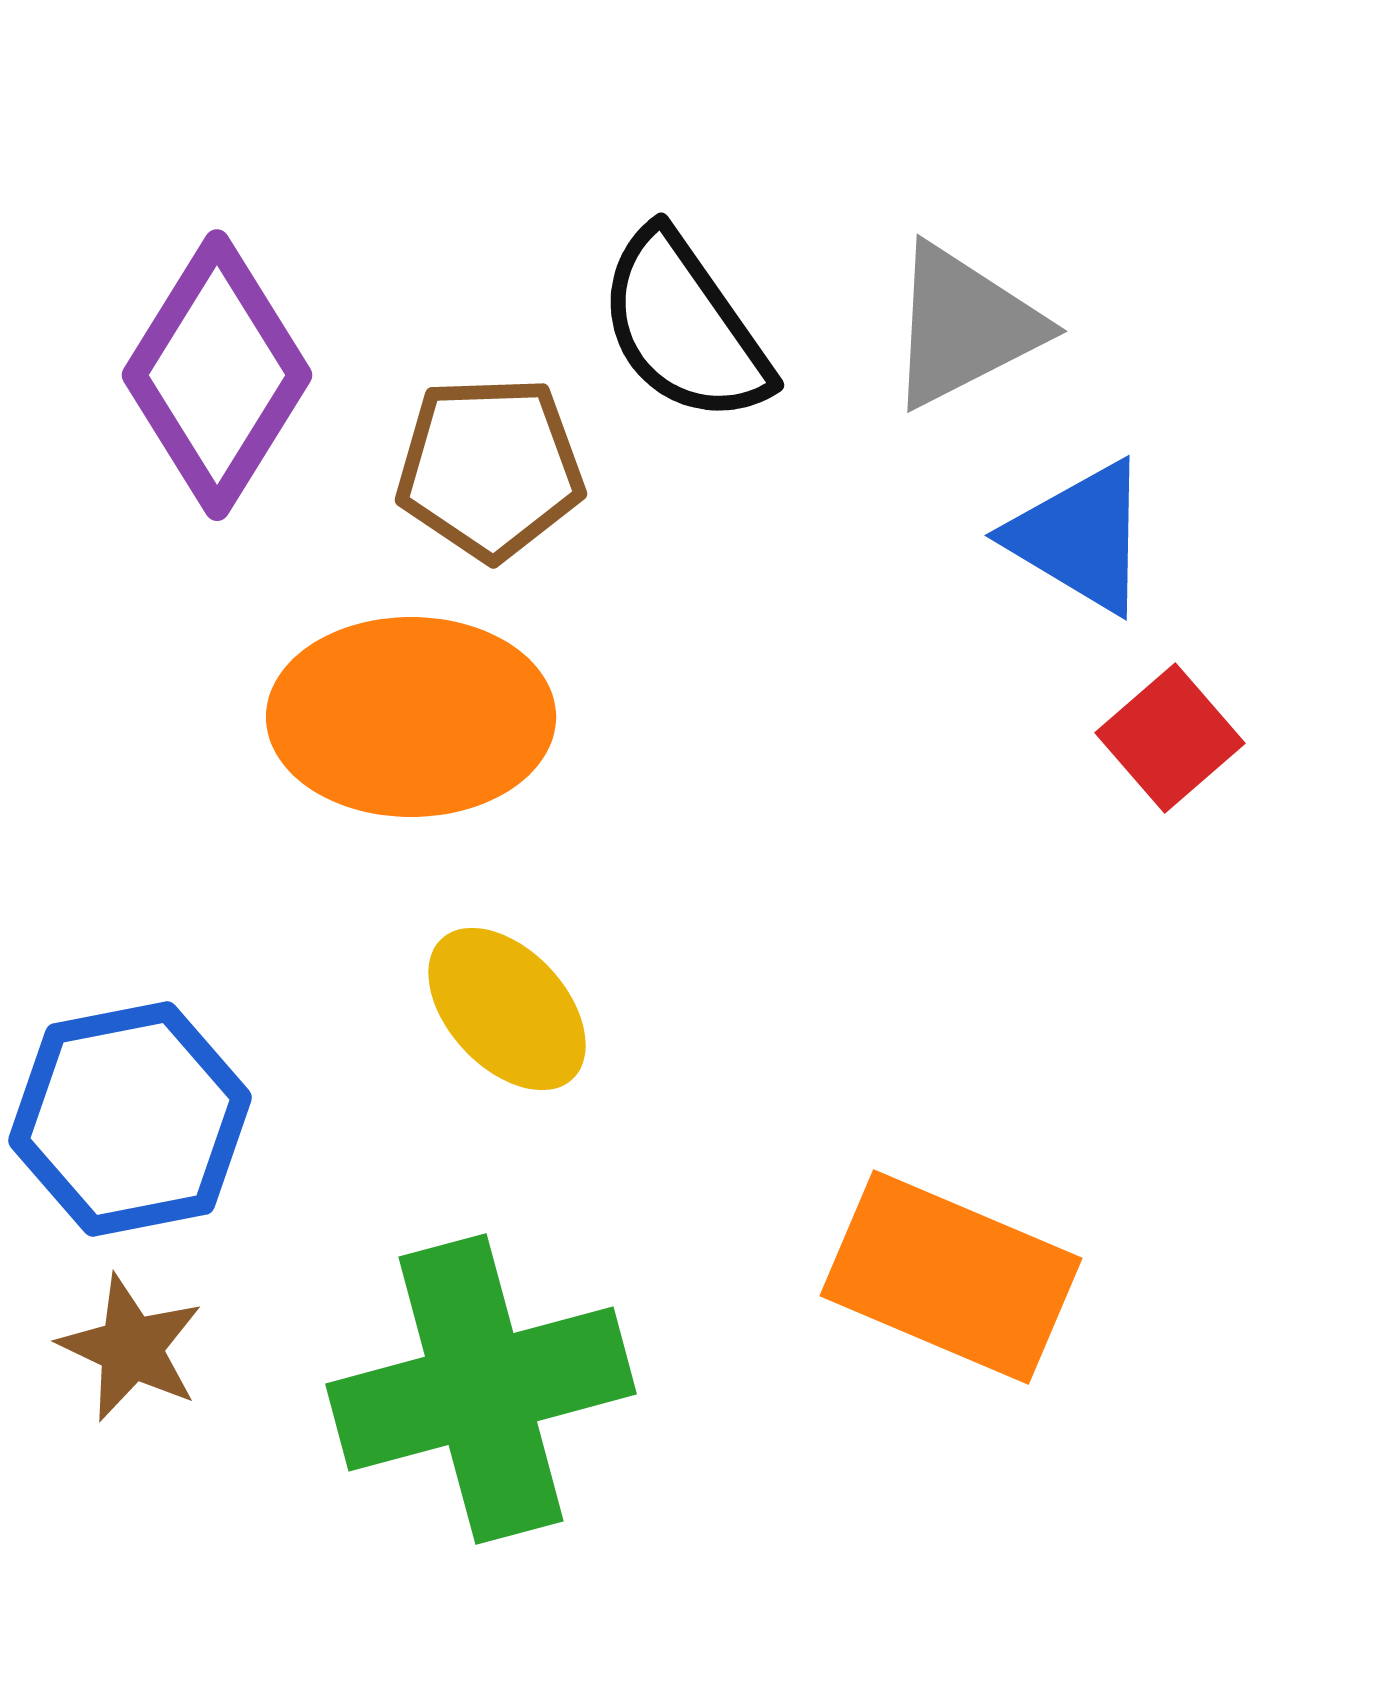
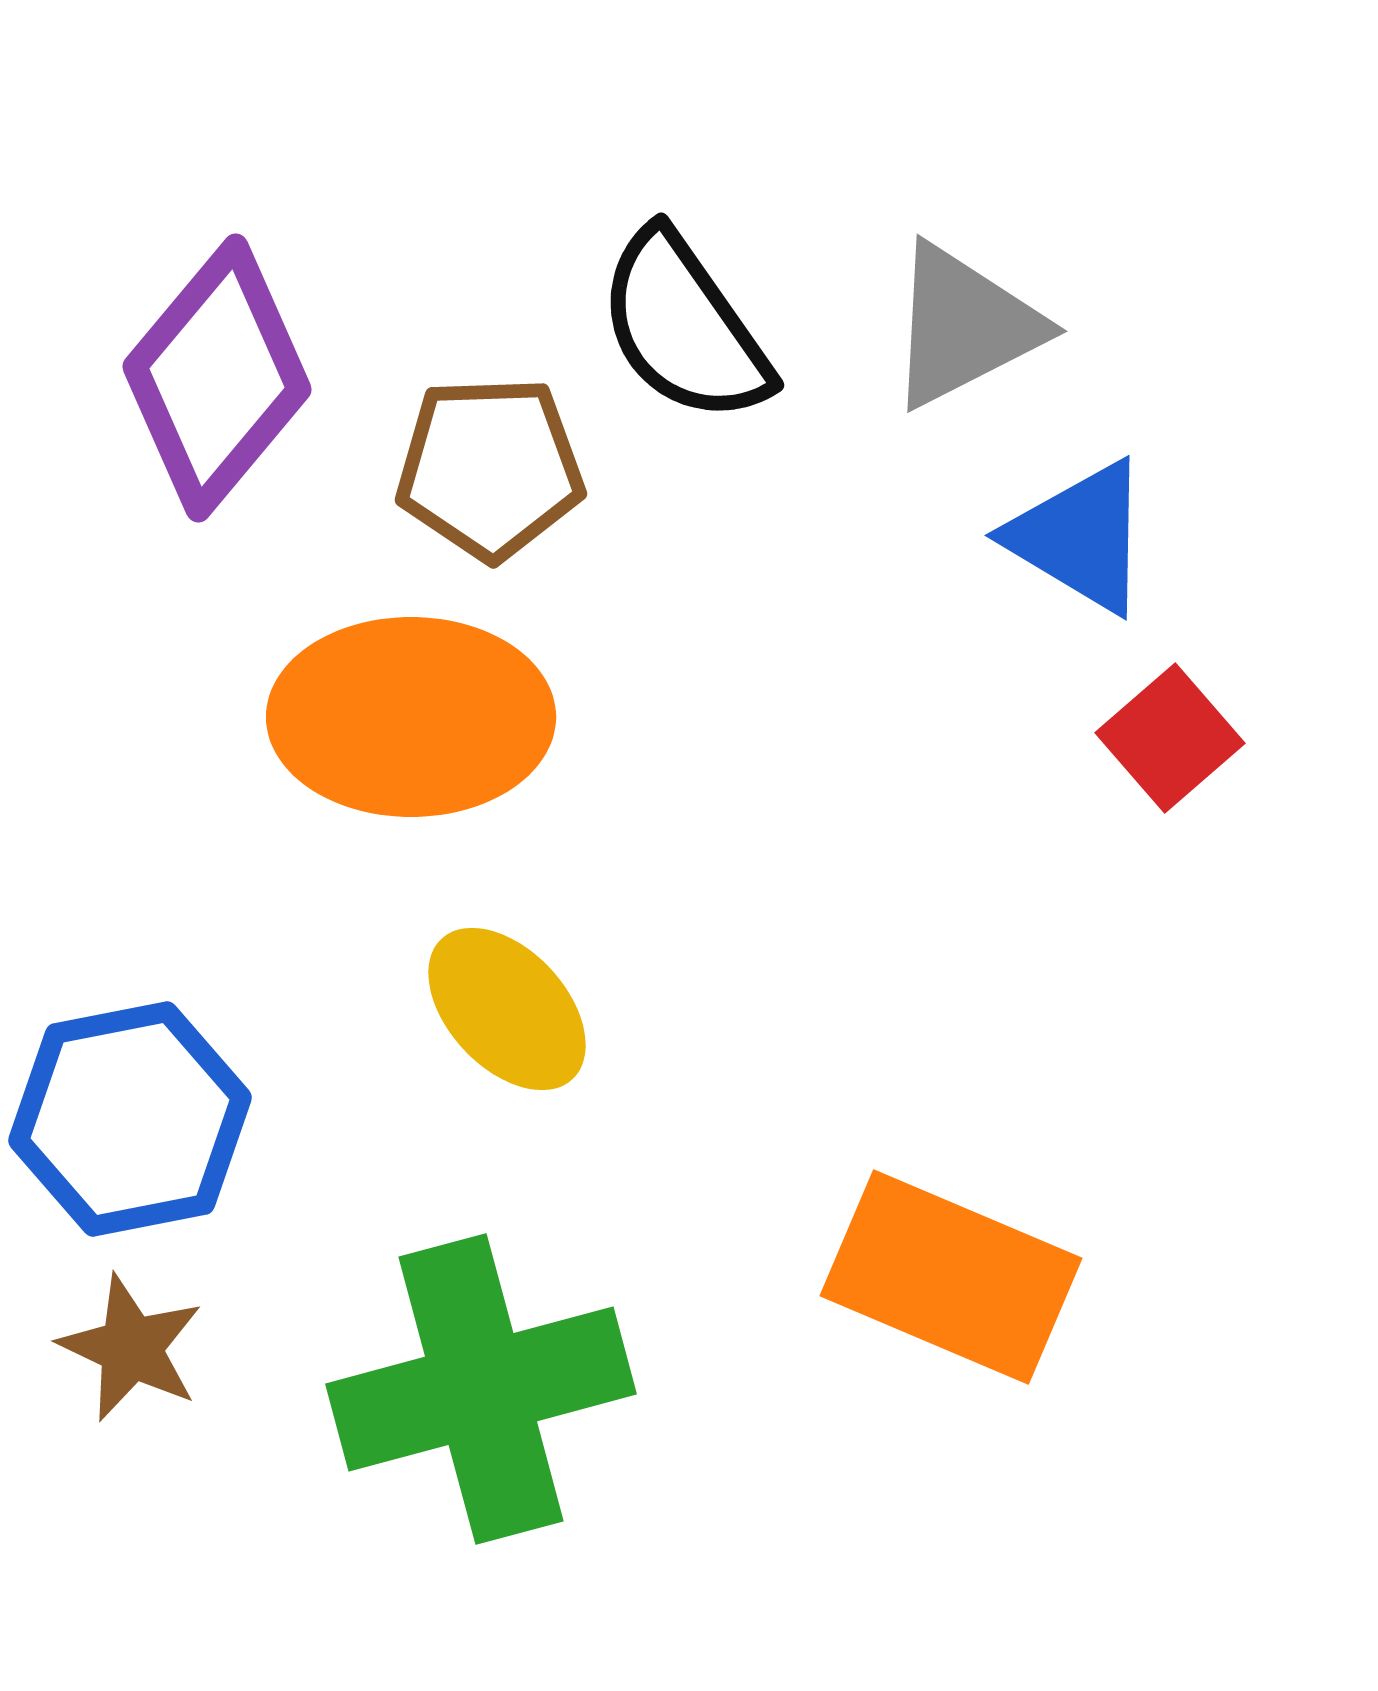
purple diamond: moved 3 px down; rotated 8 degrees clockwise
